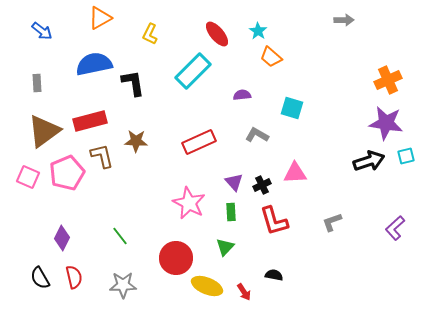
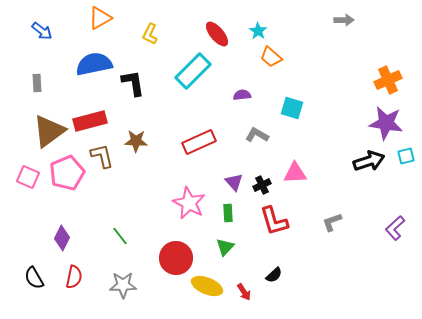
brown triangle at (44, 131): moved 5 px right
green rectangle at (231, 212): moved 3 px left, 1 px down
black semicircle at (274, 275): rotated 126 degrees clockwise
red semicircle at (74, 277): rotated 25 degrees clockwise
black semicircle at (40, 278): moved 6 px left
